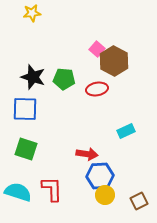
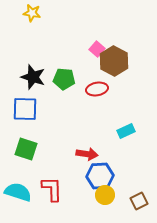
yellow star: rotated 18 degrees clockwise
